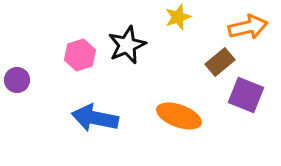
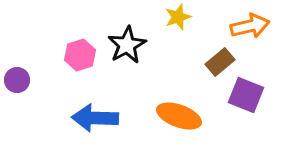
orange arrow: moved 2 px right, 1 px up
black star: rotated 6 degrees counterclockwise
blue arrow: rotated 9 degrees counterclockwise
